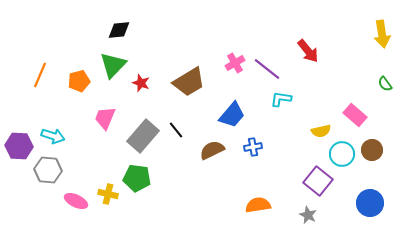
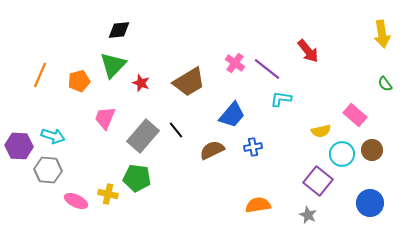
pink cross: rotated 24 degrees counterclockwise
